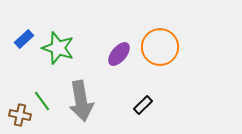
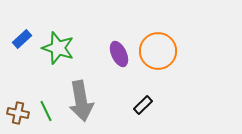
blue rectangle: moved 2 px left
orange circle: moved 2 px left, 4 px down
purple ellipse: rotated 65 degrees counterclockwise
green line: moved 4 px right, 10 px down; rotated 10 degrees clockwise
brown cross: moved 2 px left, 2 px up
